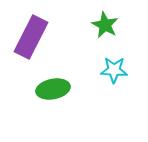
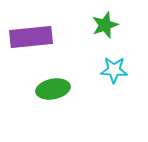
green star: rotated 24 degrees clockwise
purple rectangle: rotated 57 degrees clockwise
